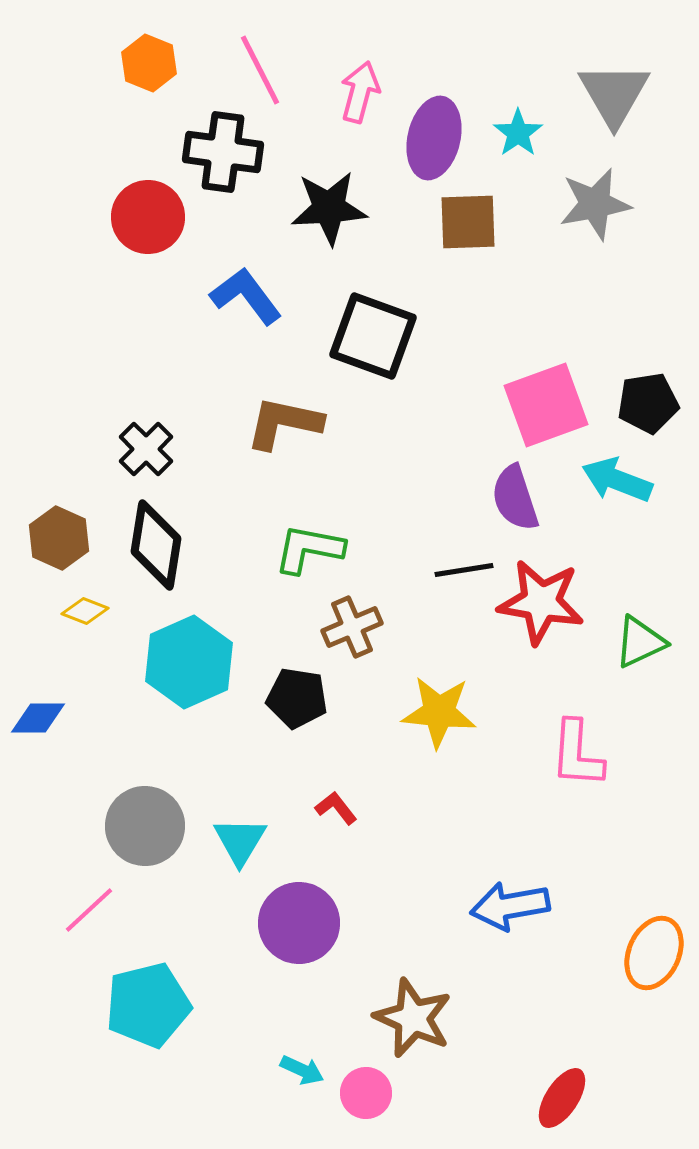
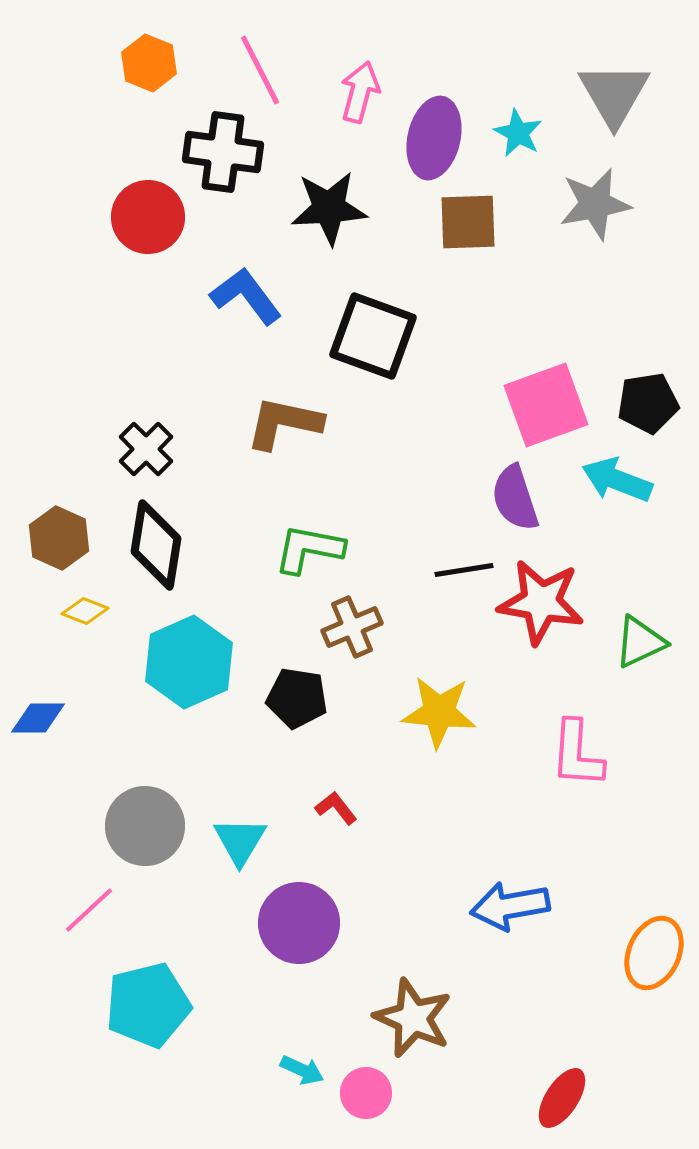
cyan star at (518, 133): rotated 9 degrees counterclockwise
